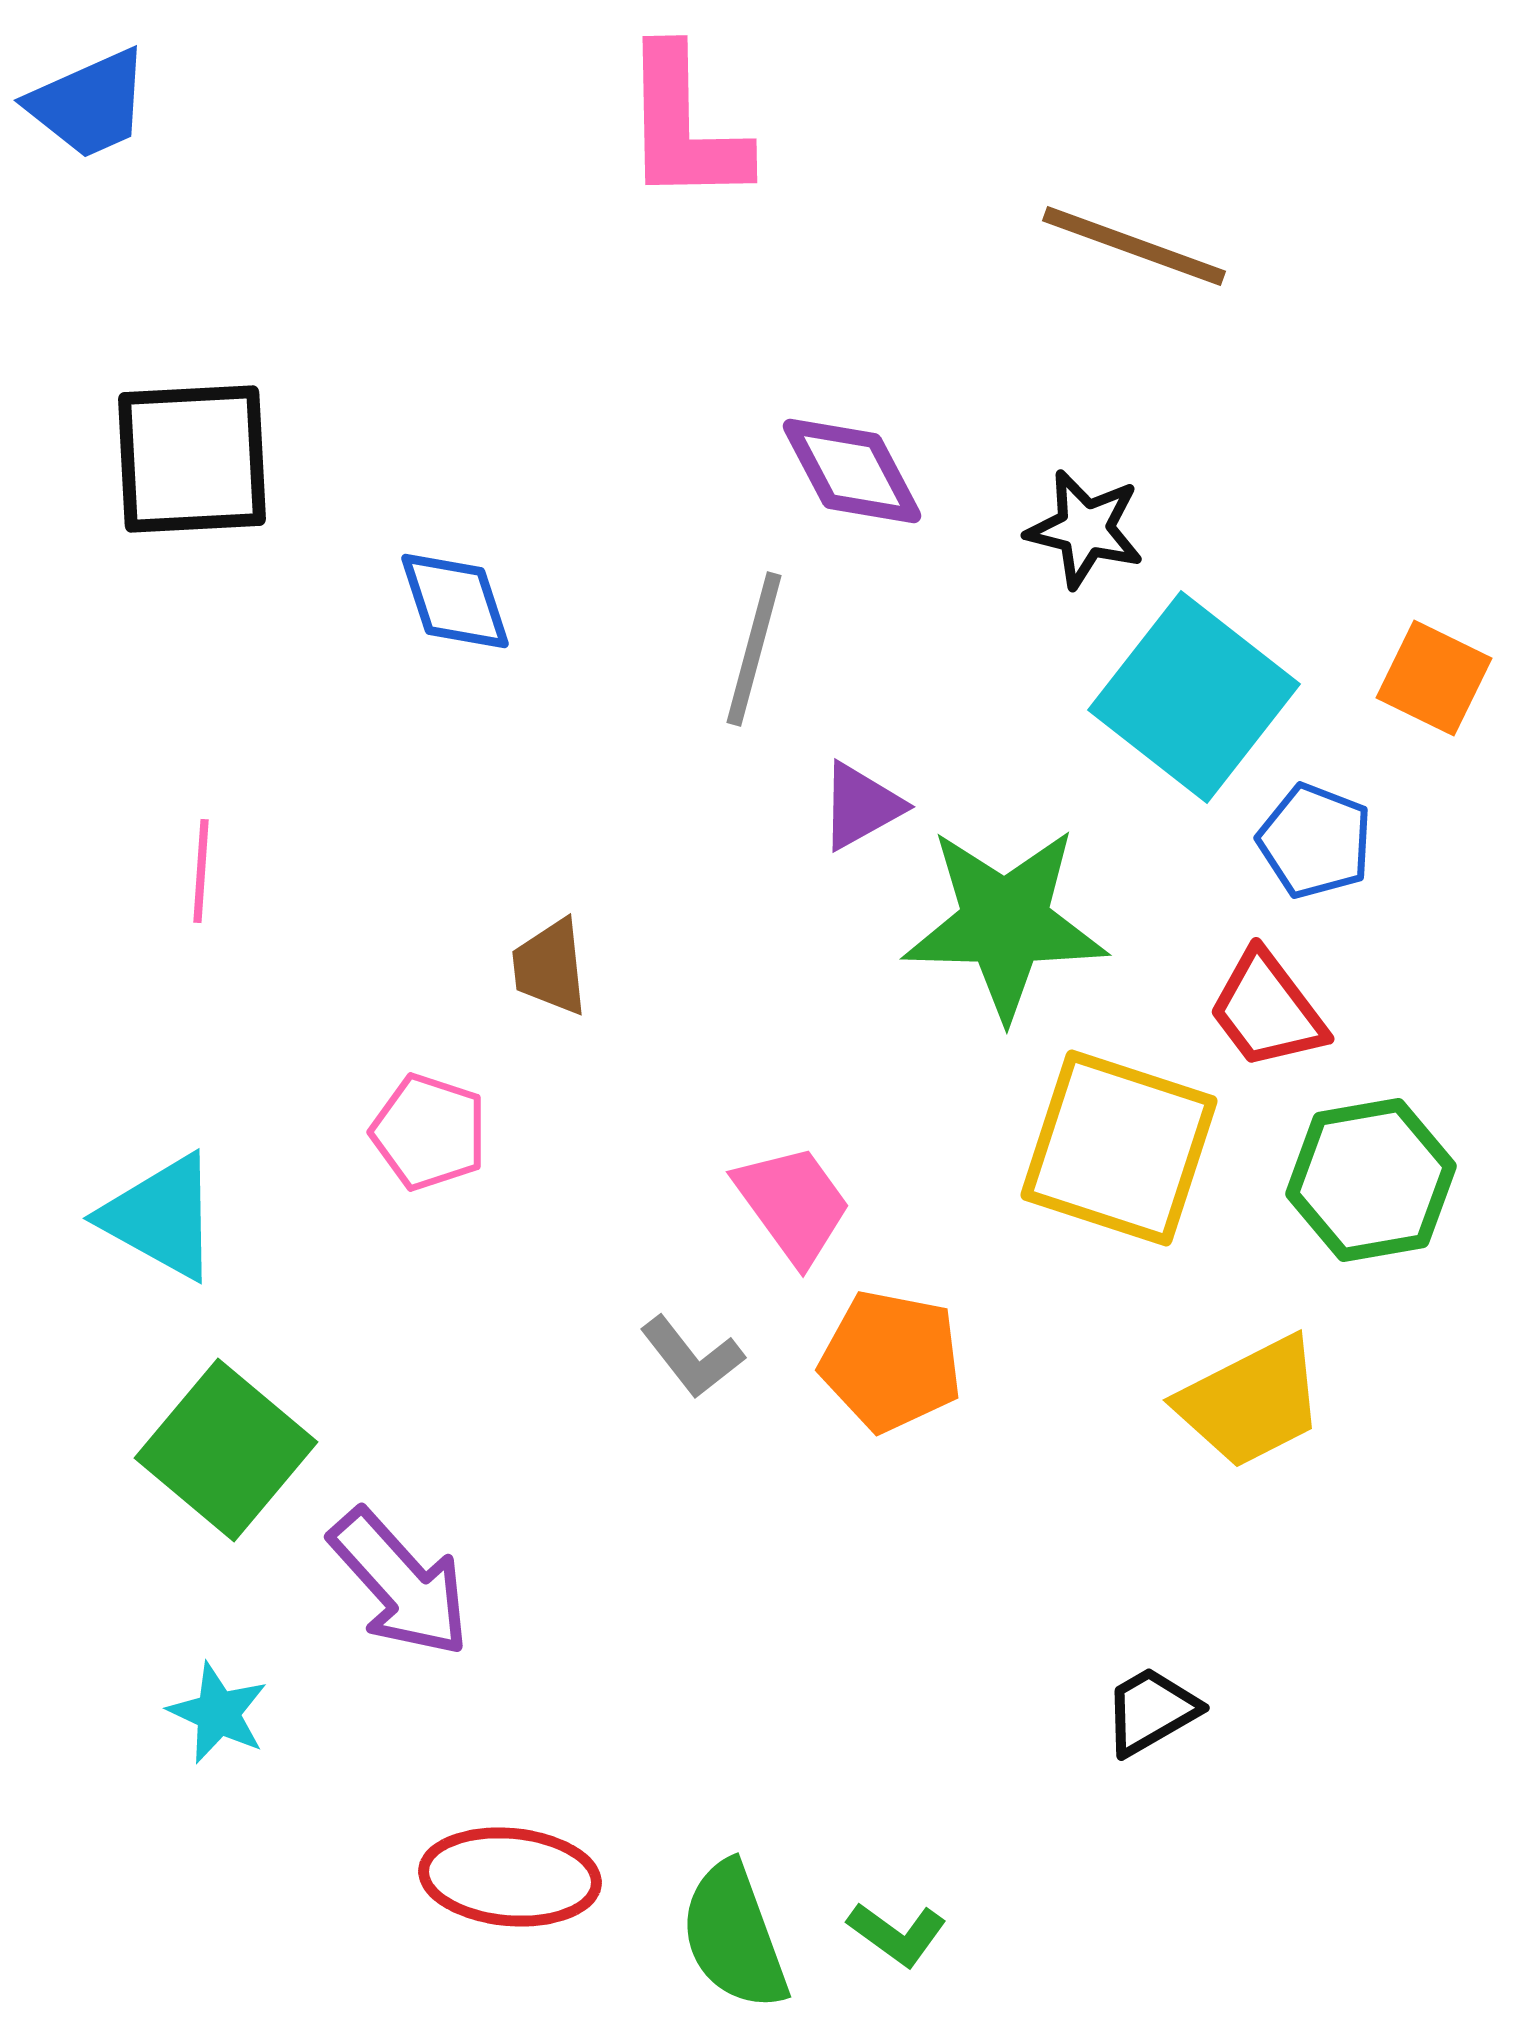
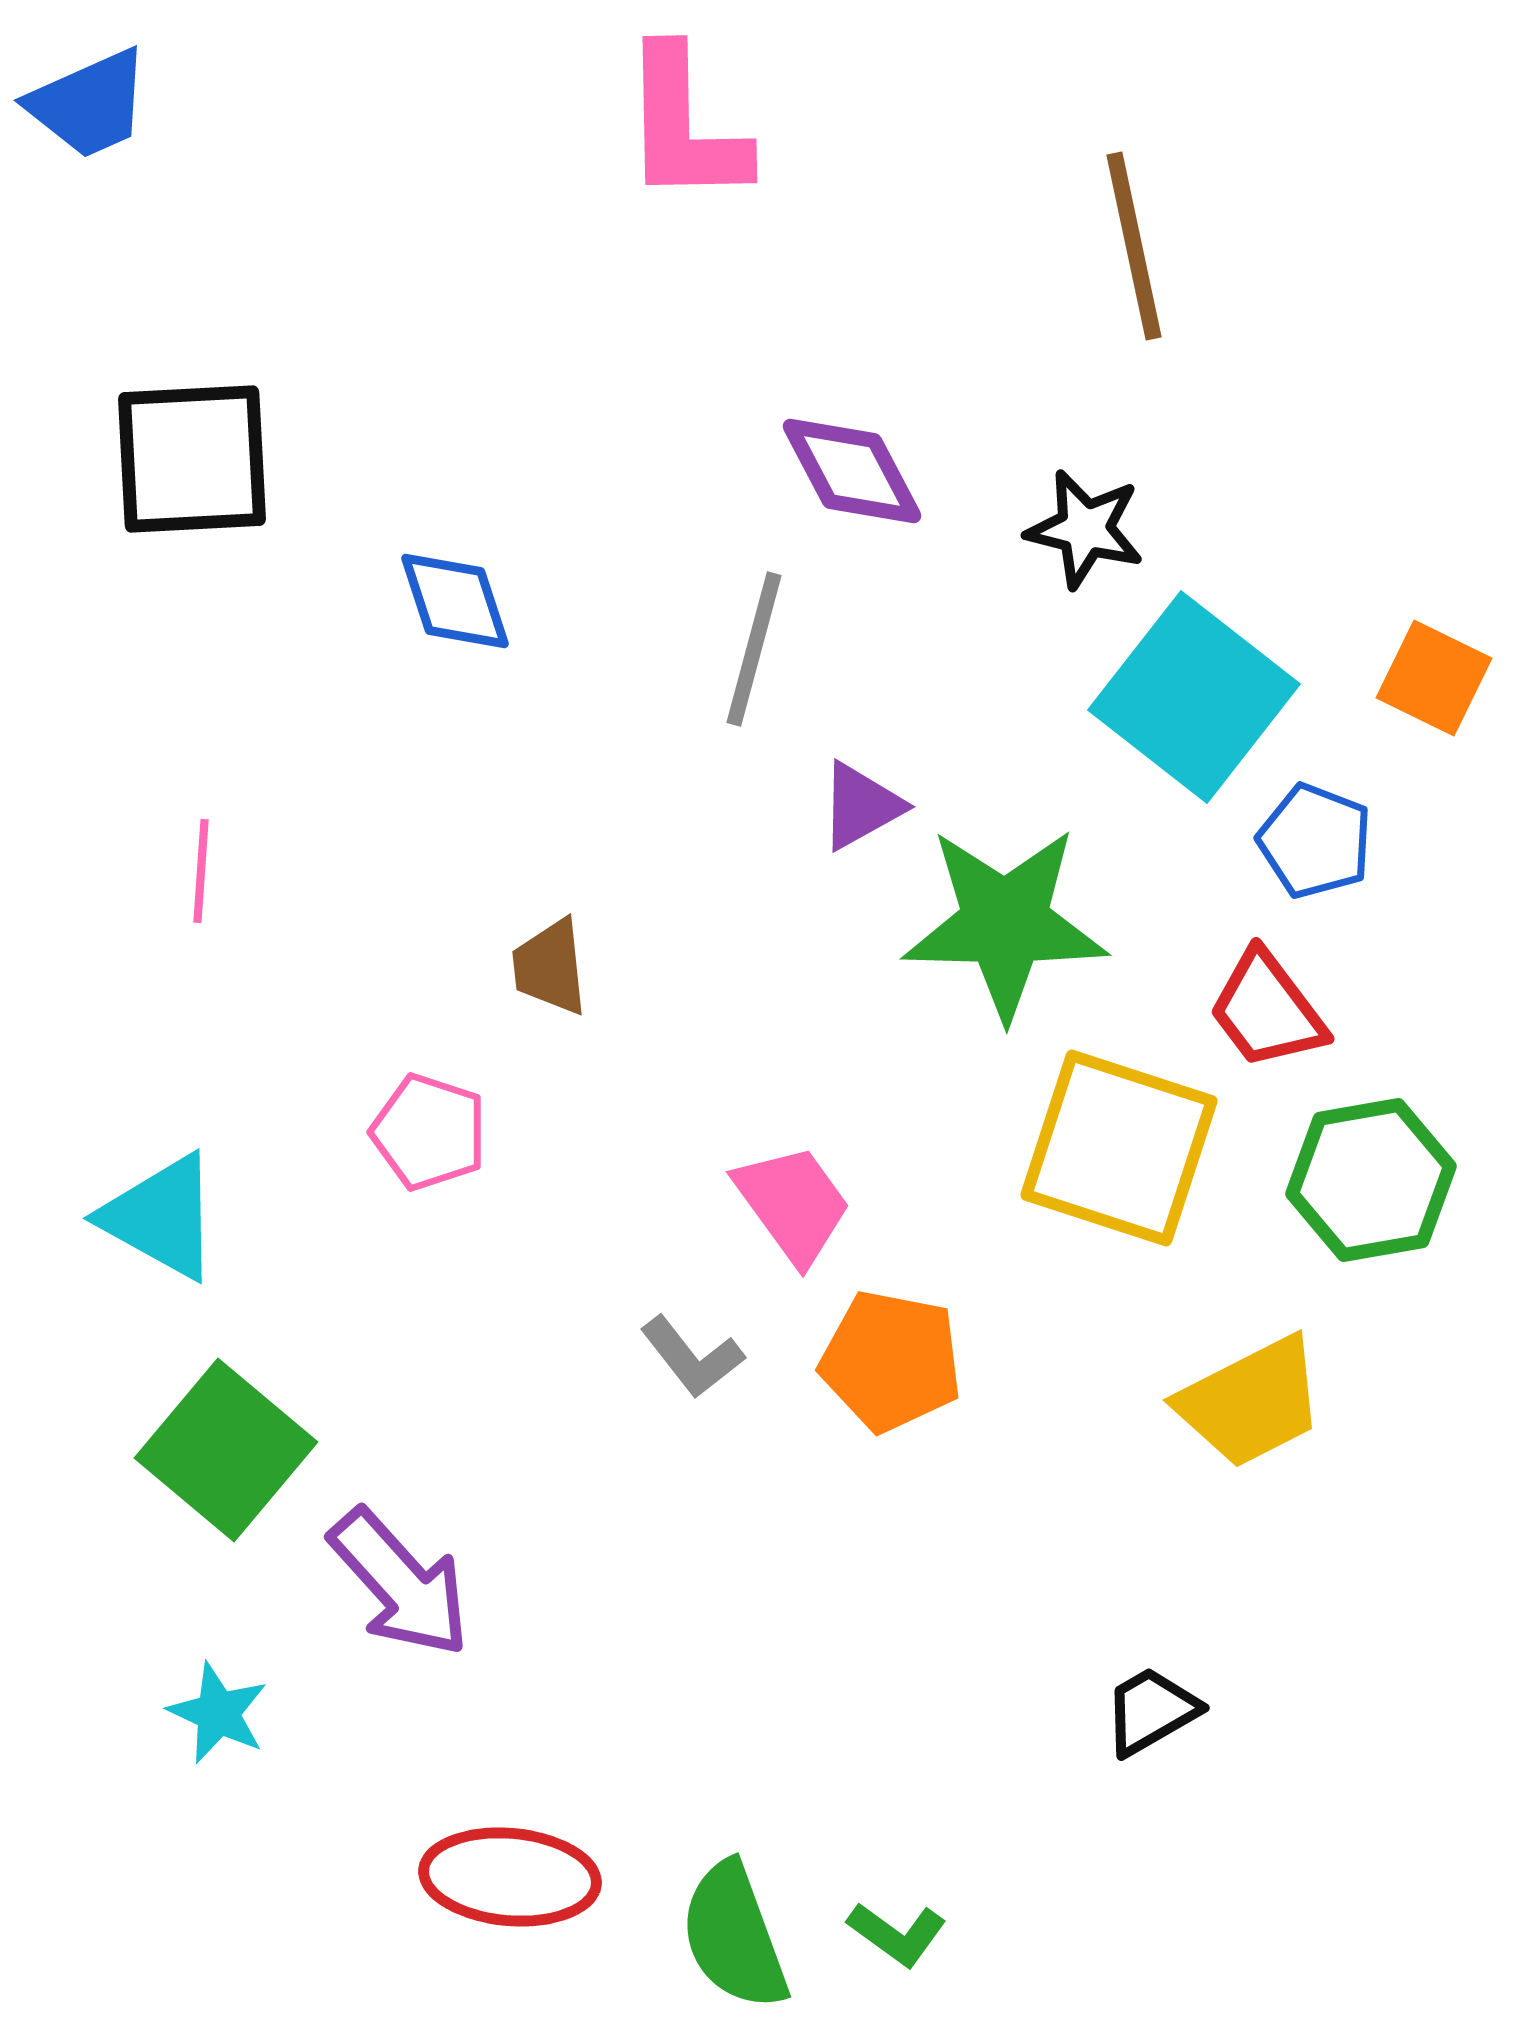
brown line: rotated 58 degrees clockwise
